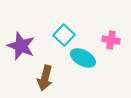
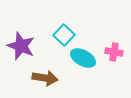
pink cross: moved 3 px right, 12 px down
brown arrow: rotated 95 degrees counterclockwise
